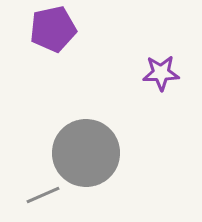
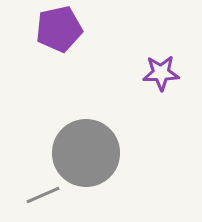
purple pentagon: moved 6 px right
